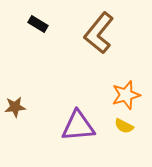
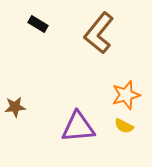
purple triangle: moved 1 px down
